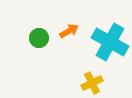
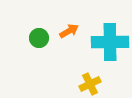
cyan cross: rotated 30 degrees counterclockwise
yellow cross: moved 2 px left, 1 px down
